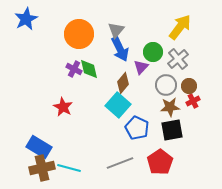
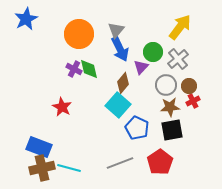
red star: moved 1 px left
blue rectangle: rotated 10 degrees counterclockwise
